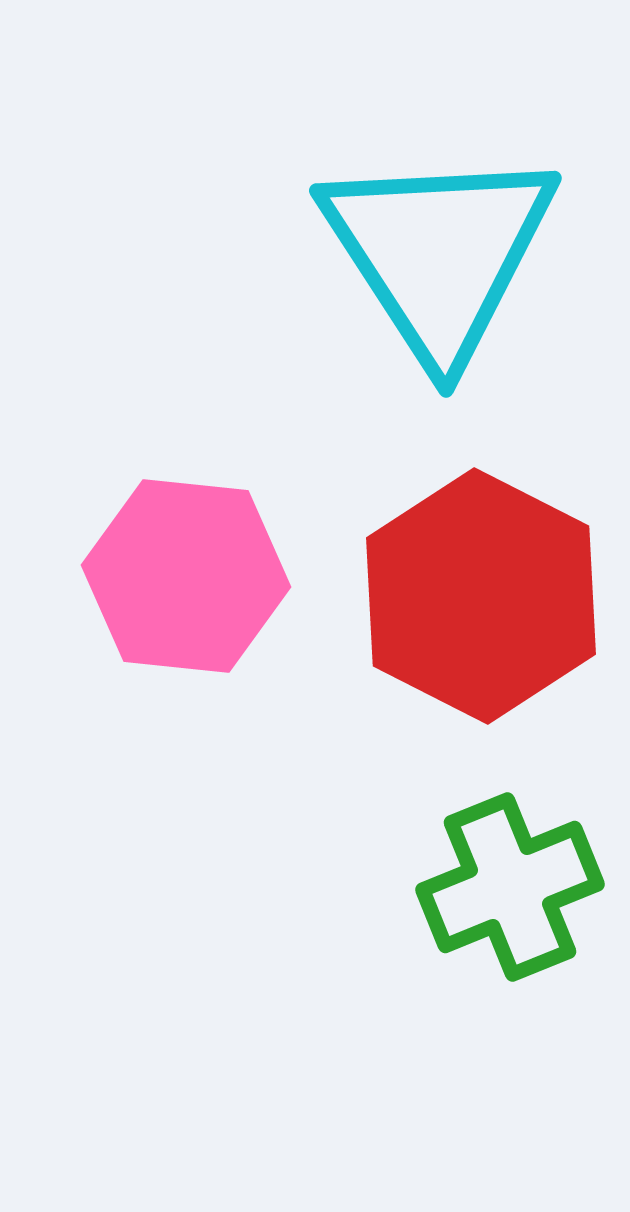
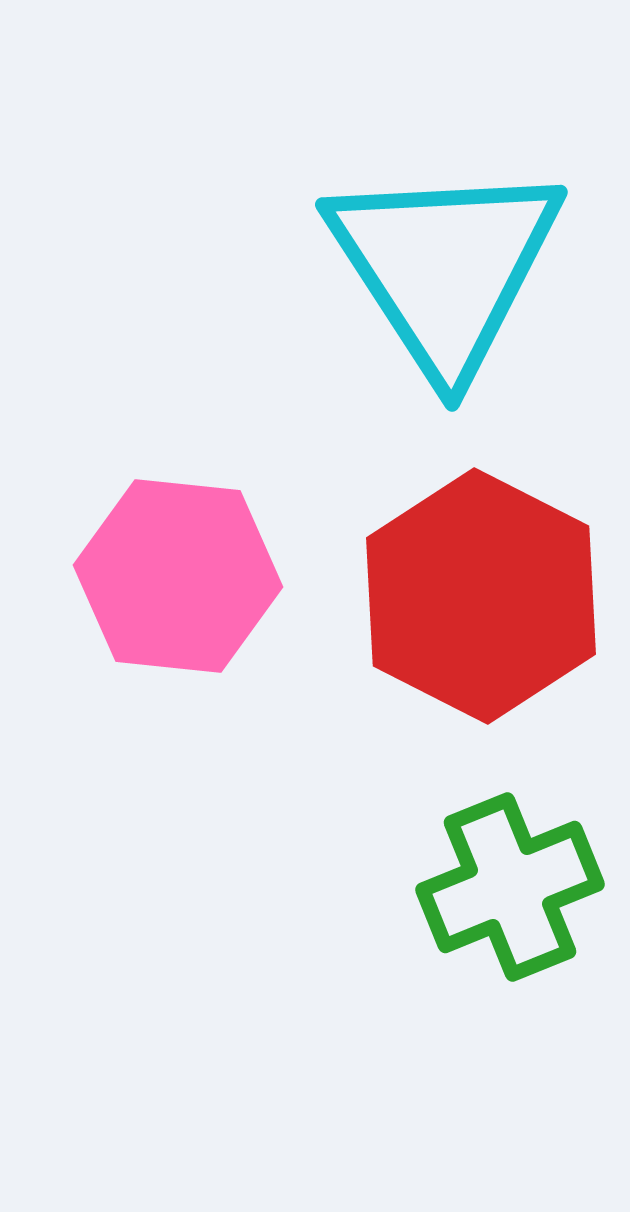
cyan triangle: moved 6 px right, 14 px down
pink hexagon: moved 8 px left
